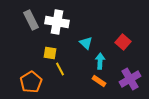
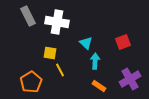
gray rectangle: moved 3 px left, 4 px up
red square: rotated 28 degrees clockwise
cyan arrow: moved 5 px left
yellow line: moved 1 px down
orange rectangle: moved 5 px down
